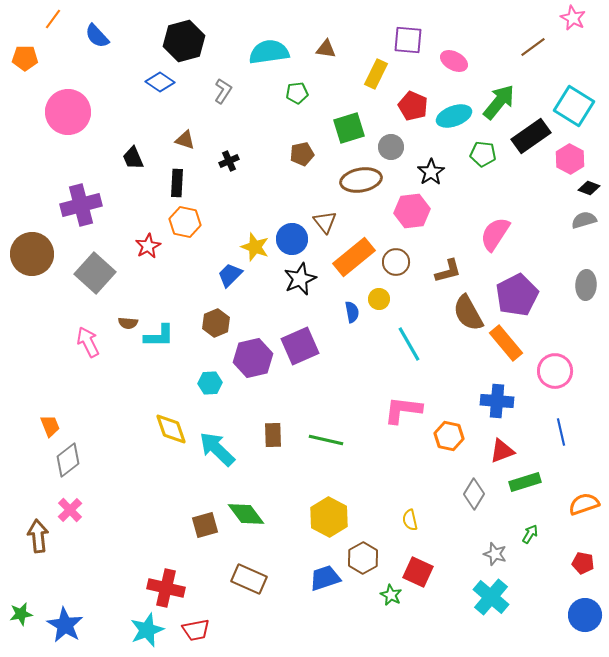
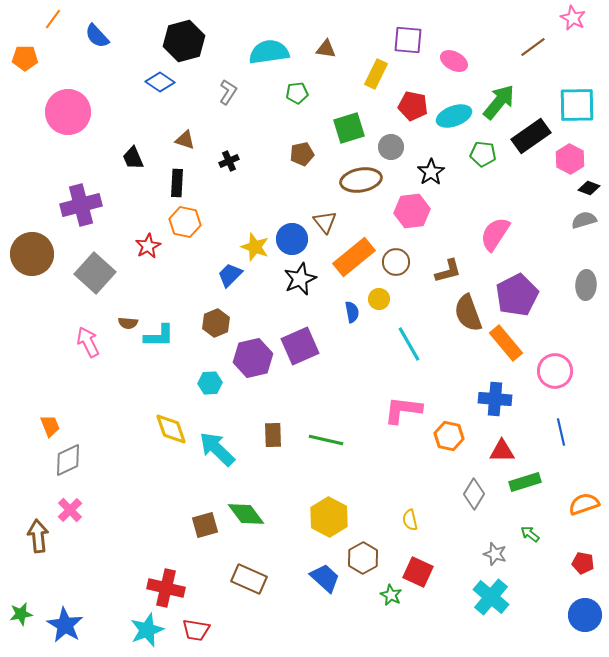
gray L-shape at (223, 91): moved 5 px right, 1 px down
red pentagon at (413, 106): rotated 12 degrees counterclockwise
cyan square at (574, 106): moved 3 px right, 1 px up; rotated 33 degrees counterclockwise
brown semicircle at (468, 313): rotated 9 degrees clockwise
blue cross at (497, 401): moved 2 px left, 2 px up
red triangle at (502, 451): rotated 20 degrees clockwise
gray diamond at (68, 460): rotated 12 degrees clockwise
green arrow at (530, 534): rotated 84 degrees counterclockwise
blue trapezoid at (325, 578): rotated 60 degrees clockwise
red trapezoid at (196, 630): rotated 20 degrees clockwise
